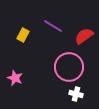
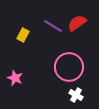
red semicircle: moved 7 px left, 13 px up
white cross: moved 1 px down; rotated 16 degrees clockwise
